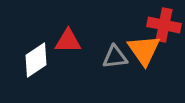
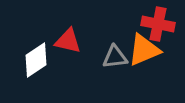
red cross: moved 6 px left, 1 px up
red triangle: rotated 12 degrees clockwise
orange triangle: rotated 42 degrees clockwise
